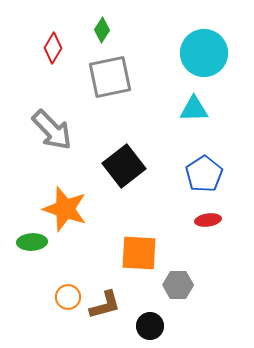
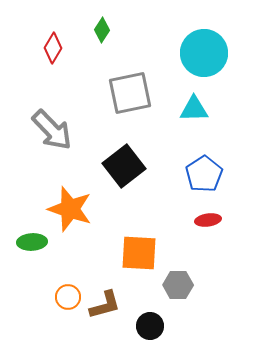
gray square: moved 20 px right, 16 px down
orange star: moved 5 px right
